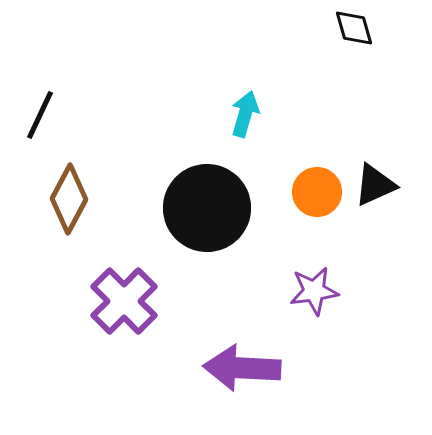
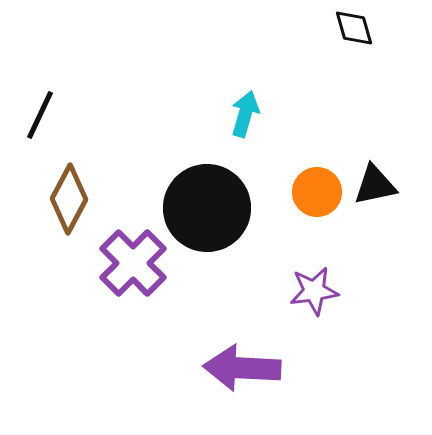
black triangle: rotated 12 degrees clockwise
purple cross: moved 9 px right, 38 px up
